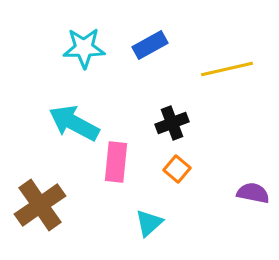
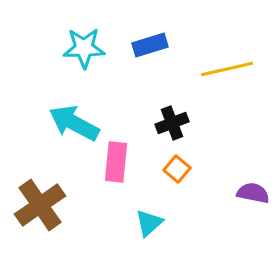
blue rectangle: rotated 12 degrees clockwise
